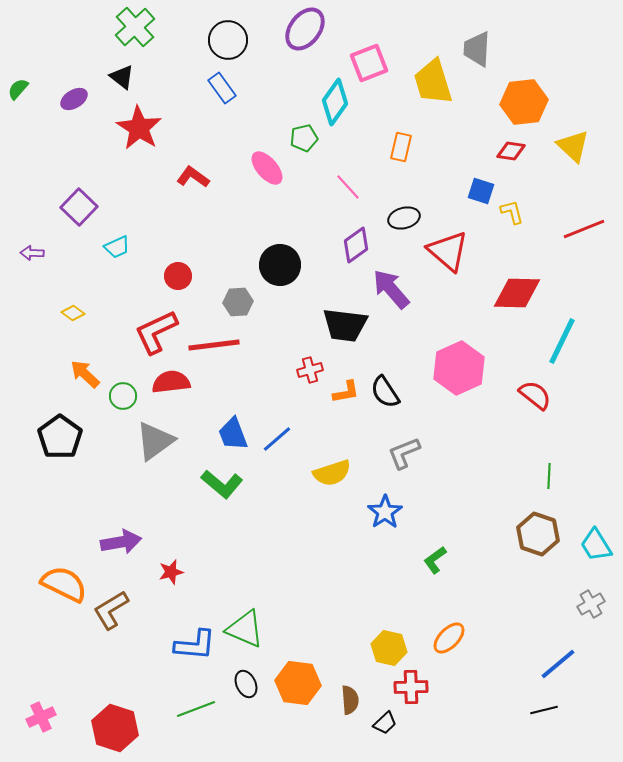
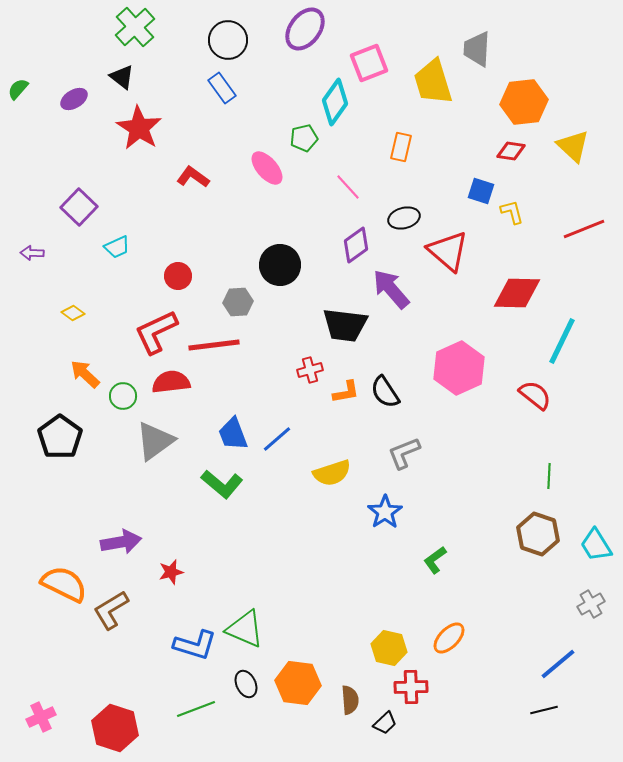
blue L-shape at (195, 645): rotated 12 degrees clockwise
